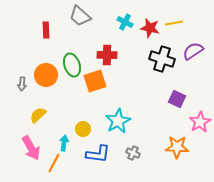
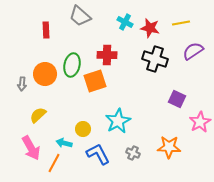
yellow line: moved 7 px right
black cross: moved 7 px left
green ellipse: rotated 30 degrees clockwise
orange circle: moved 1 px left, 1 px up
cyan arrow: rotated 84 degrees counterclockwise
orange star: moved 8 px left
blue L-shape: rotated 125 degrees counterclockwise
